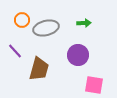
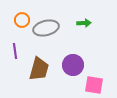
purple line: rotated 35 degrees clockwise
purple circle: moved 5 px left, 10 px down
